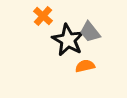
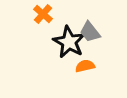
orange cross: moved 2 px up
black star: moved 1 px right, 2 px down
